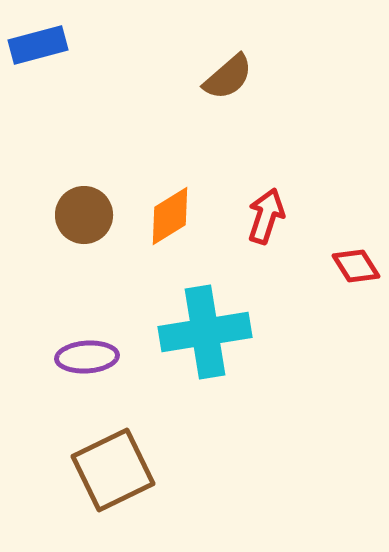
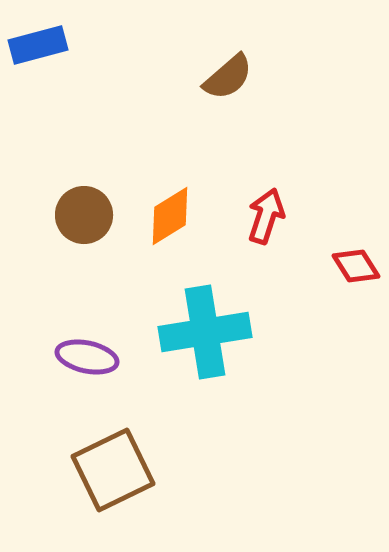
purple ellipse: rotated 16 degrees clockwise
